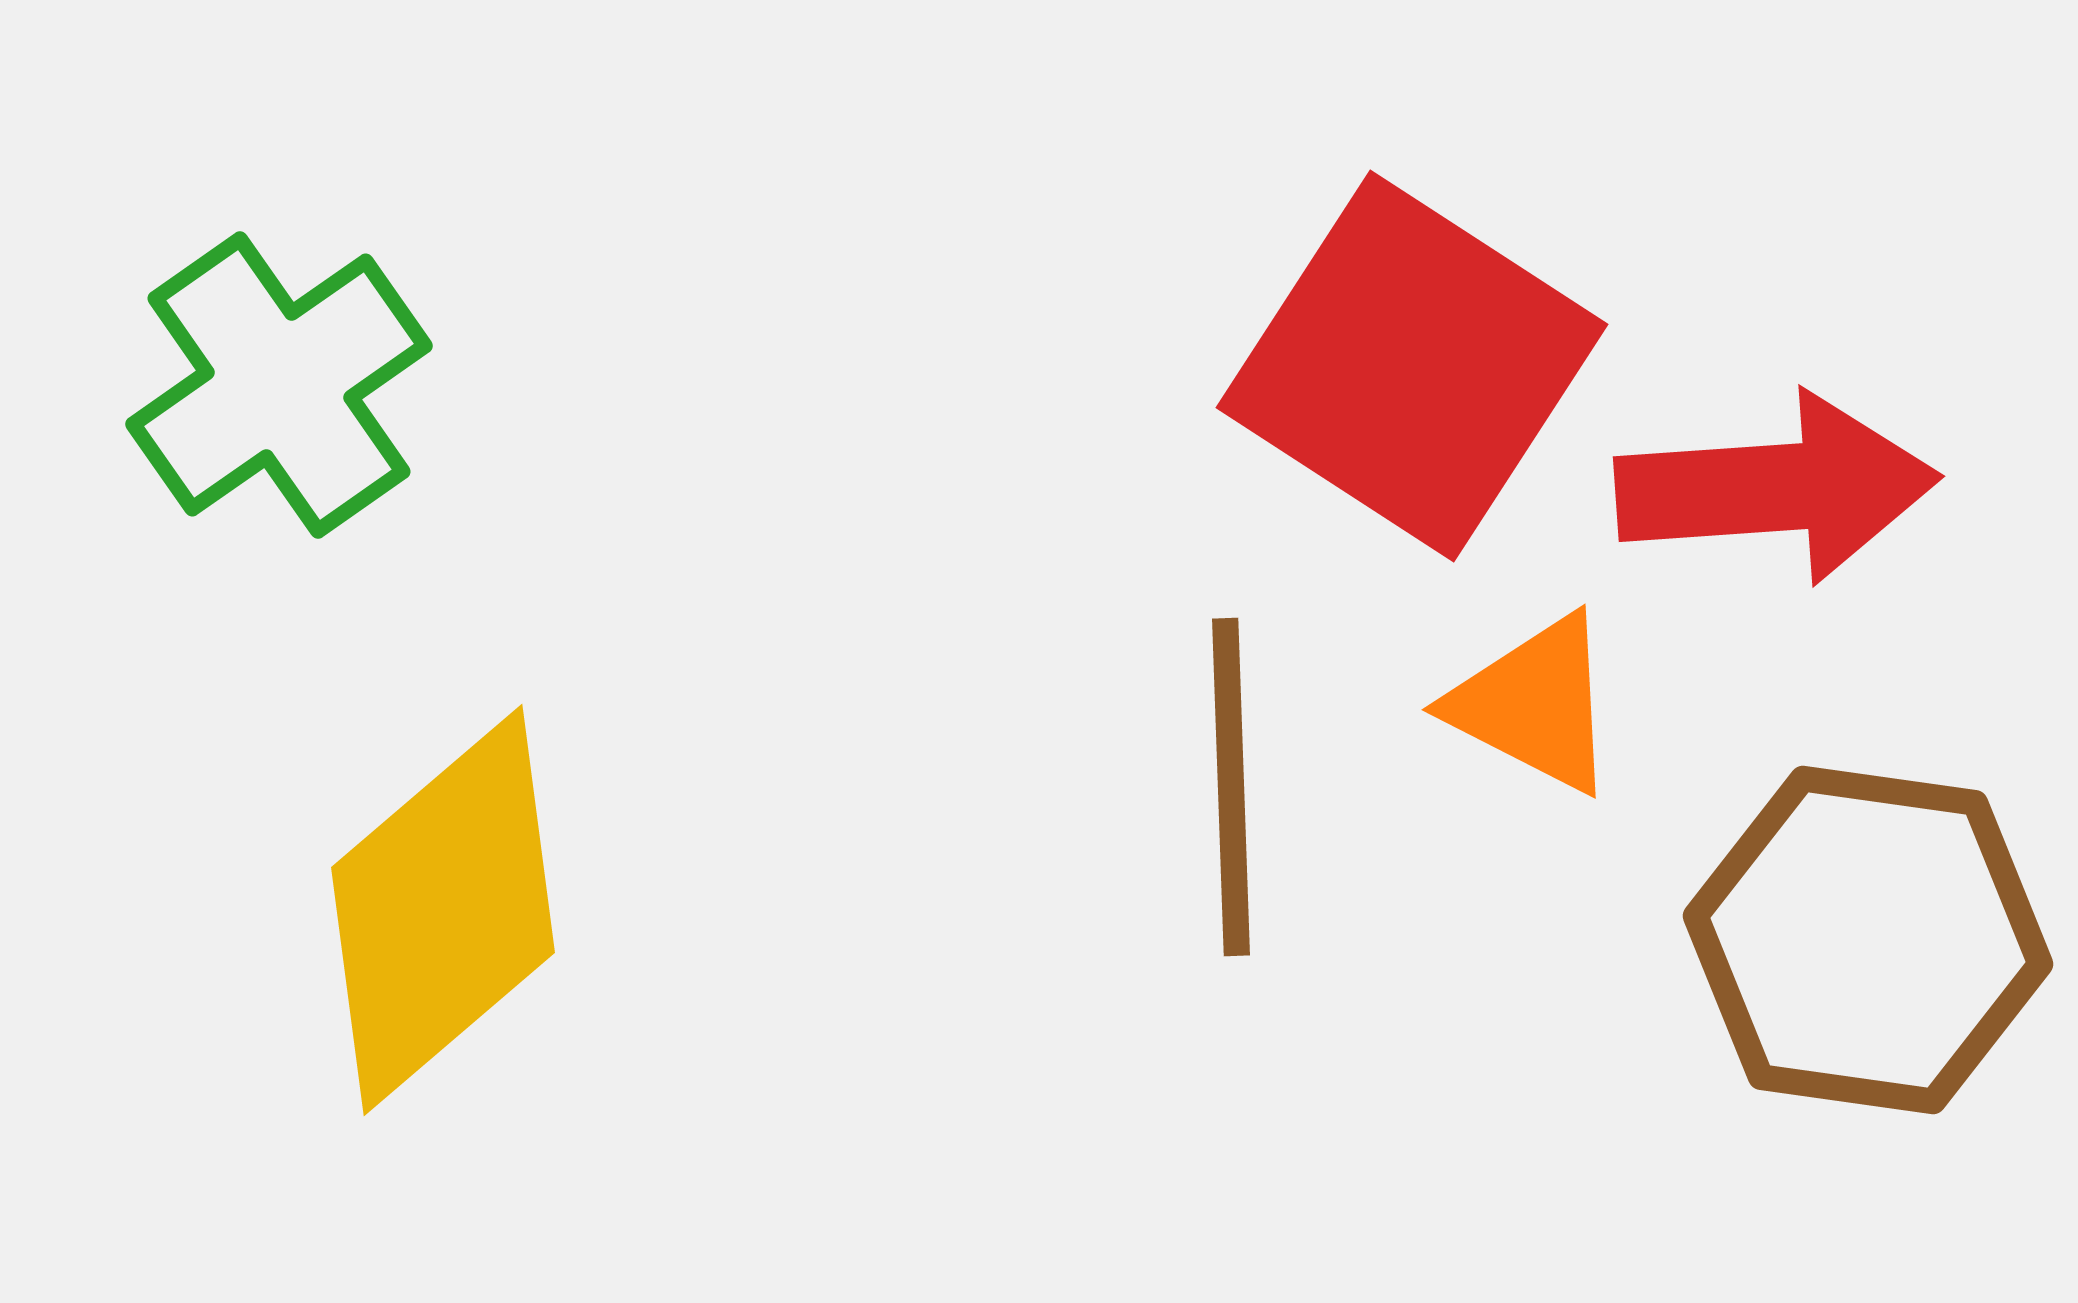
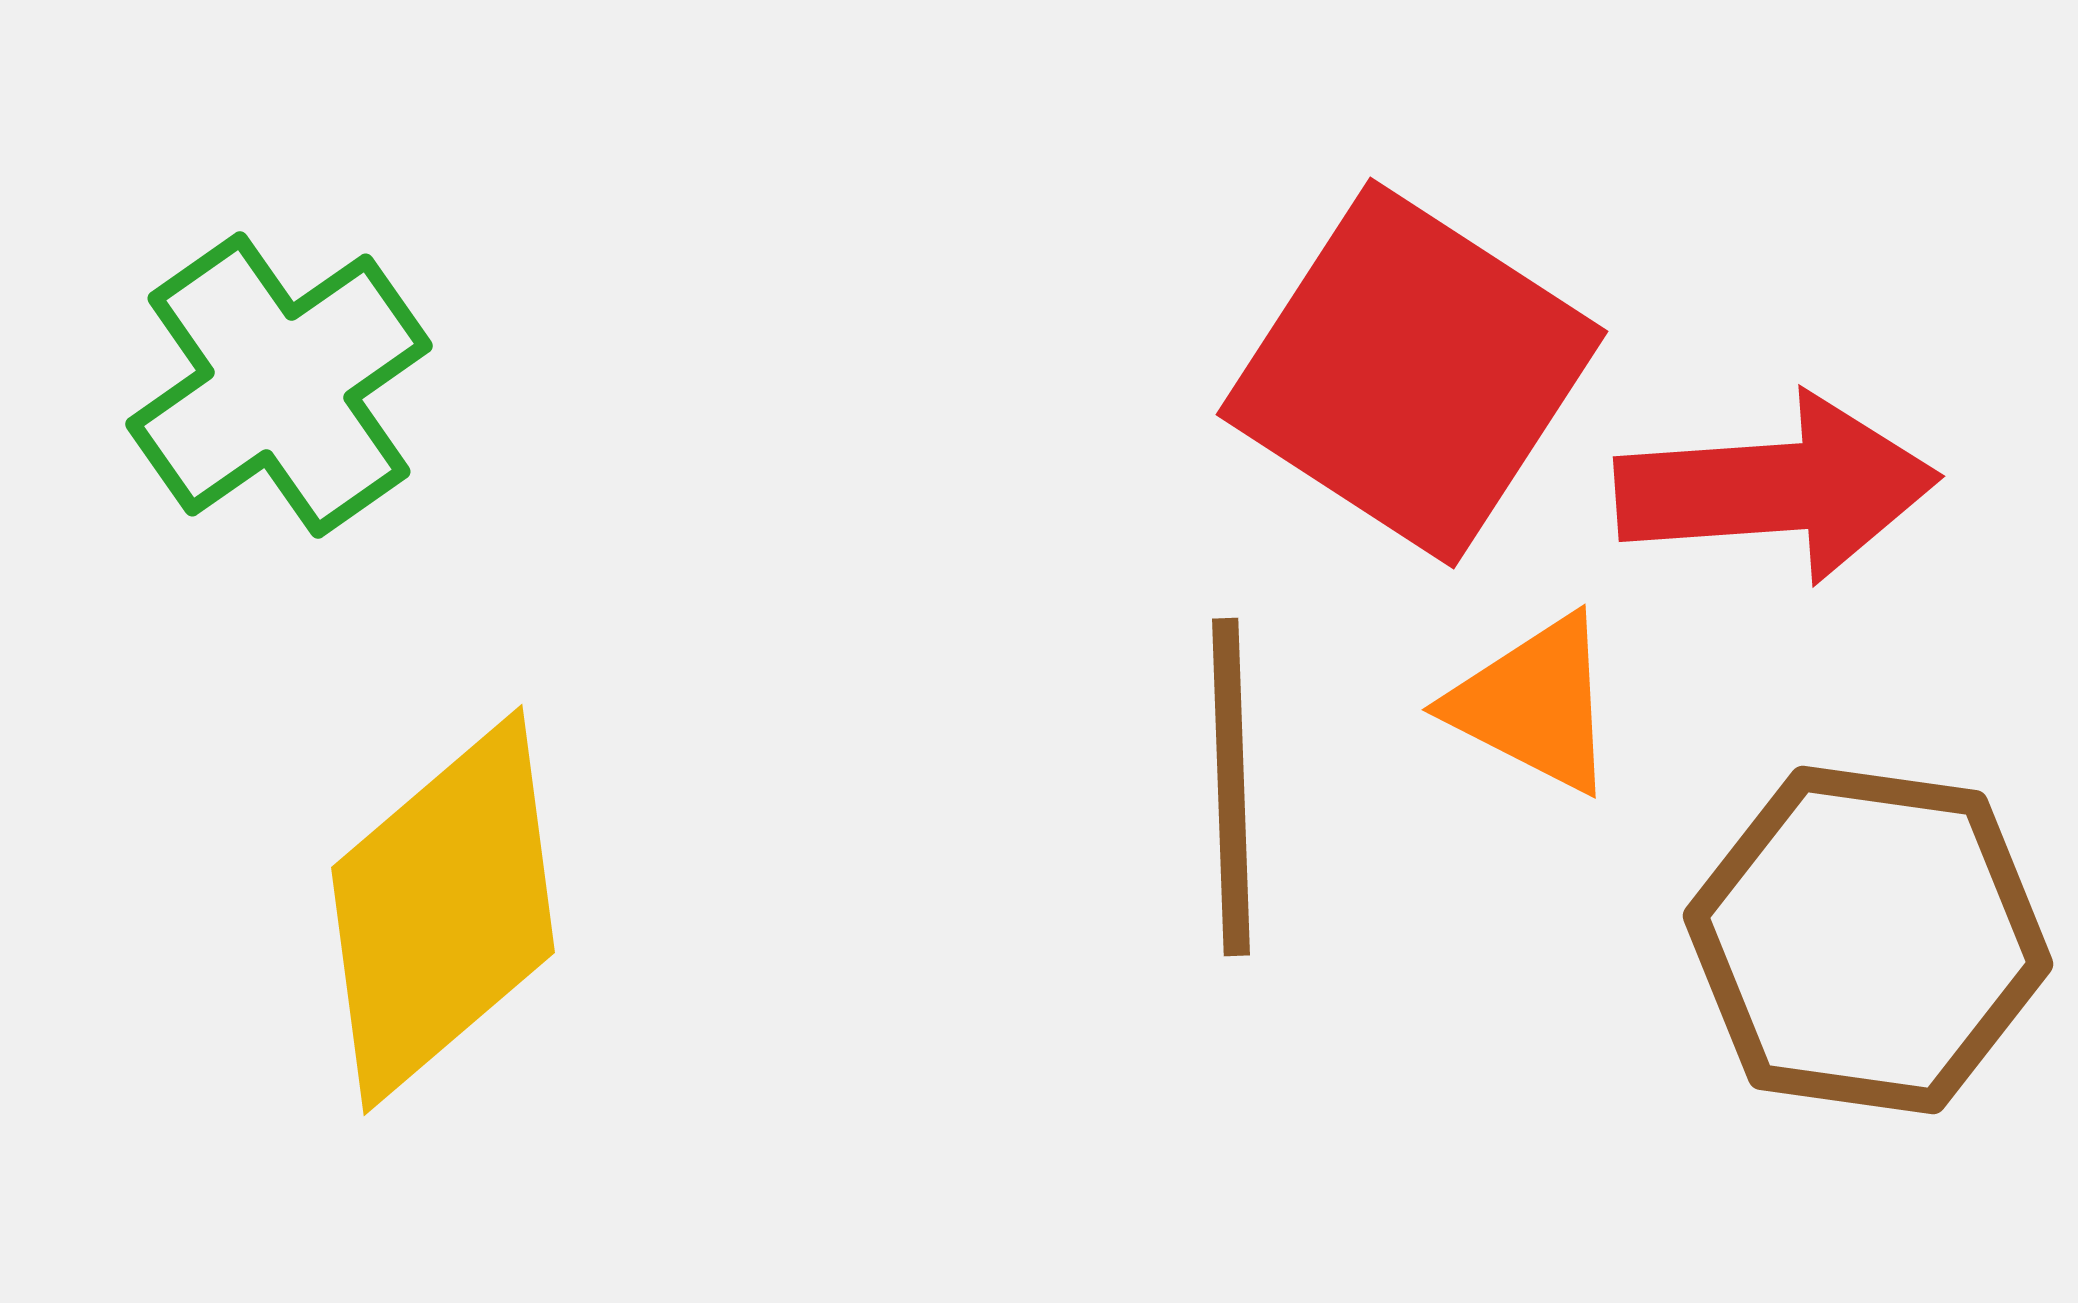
red square: moved 7 px down
